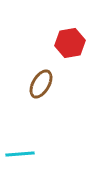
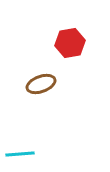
brown ellipse: rotated 40 degrees clockwise
